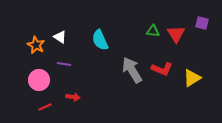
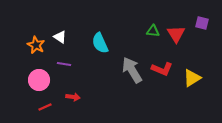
cyan semicircle: moved 3 px down
